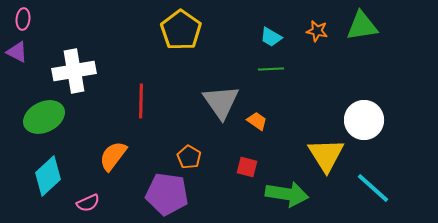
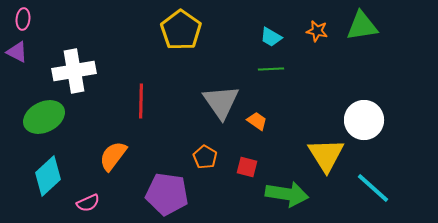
orange pentagon: moved 16 px right
